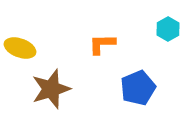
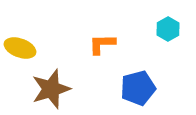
blue pentagon: rotated 8 degrees clockwise
